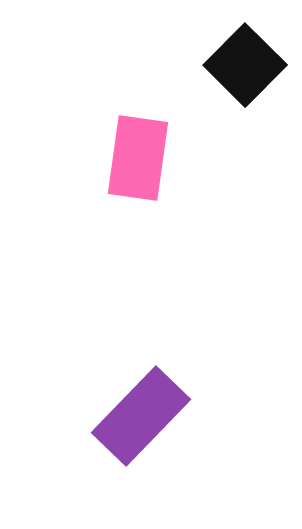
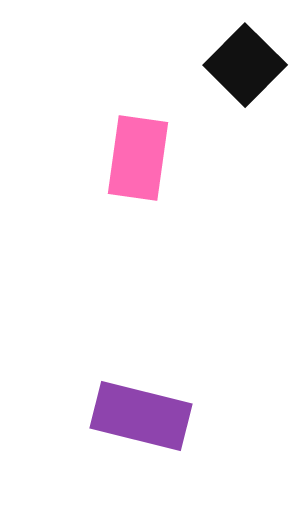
purple rectangle: rotated 60 degrees clockwise
